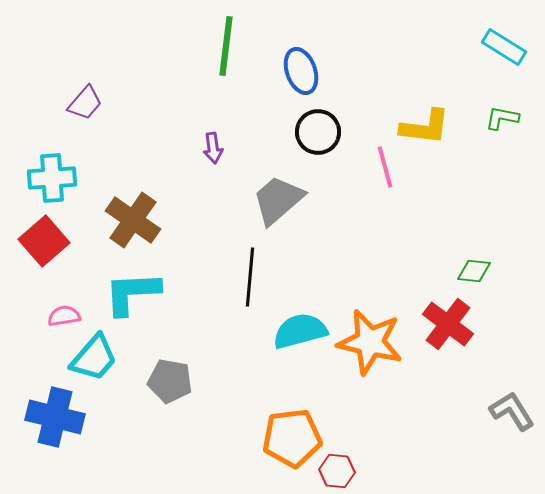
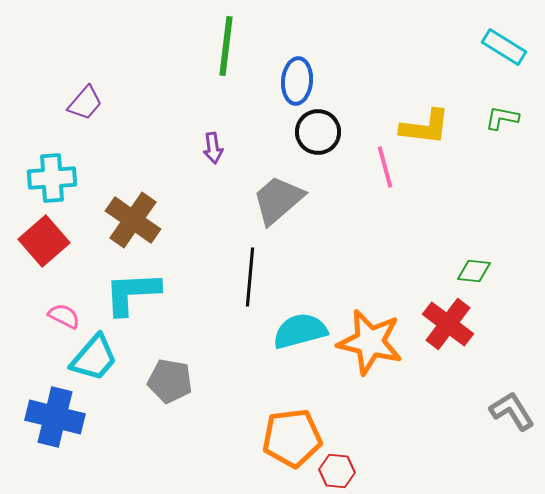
blue ellipse: moved 4 px left, 10 px down; rotated 24 degrees clockwise
pink semicircle: rotated 36 degrees clockwise
